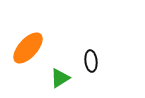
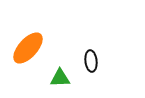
green triangle: rotated 30 degrees clockwise
